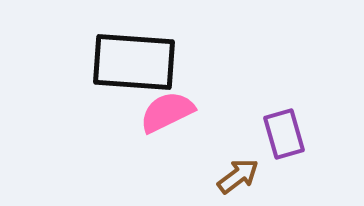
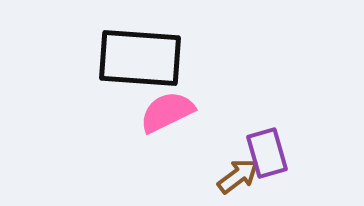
black rectangle: moved 6 px right, 4 px up
purple rectangle: moved 17 px left, 19 px down
